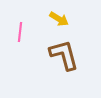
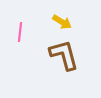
yellow arrow: moved 3 px right, 3 px down
